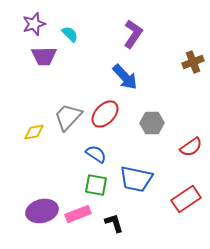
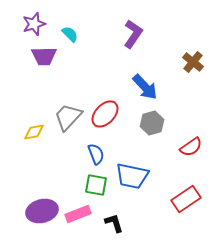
brown cross: rotated 30 degrees counterclockwise
blue arrow: moved 20 px right, 10 px down
gray hexagon: rotated 15 degrees counterclockwise
blue semicircle: rotated 35 degrees clockwise
blue trapezoid: moved 4 px left, 3 px up
